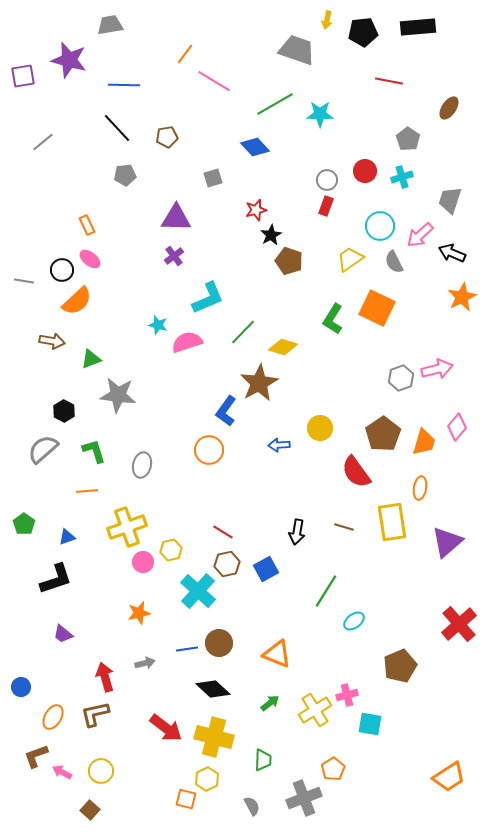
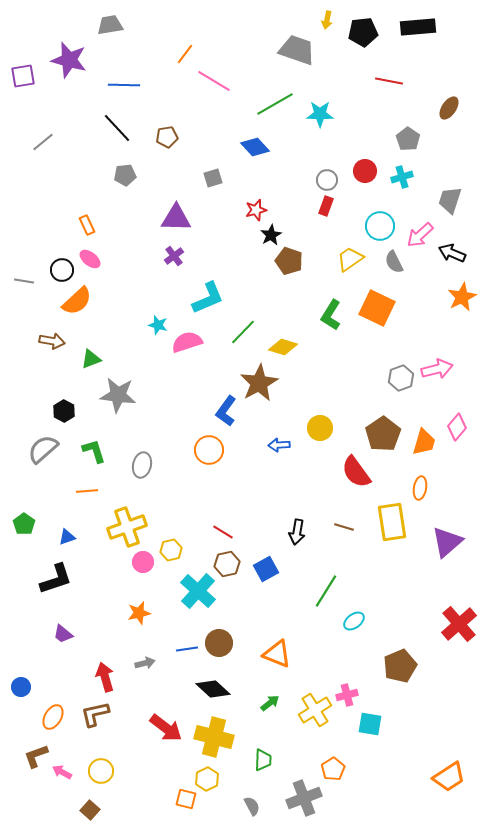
green L-shape at (333, 319): moved 2 px left, 4 px up
